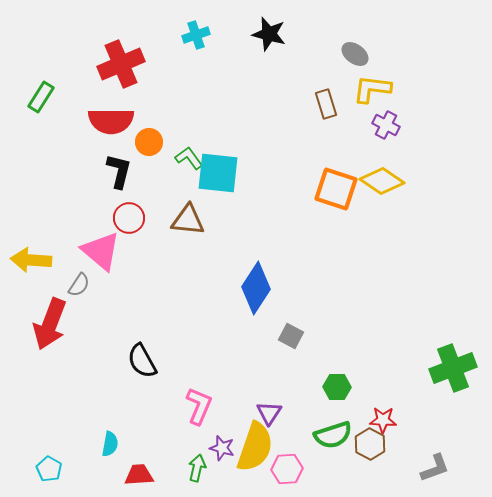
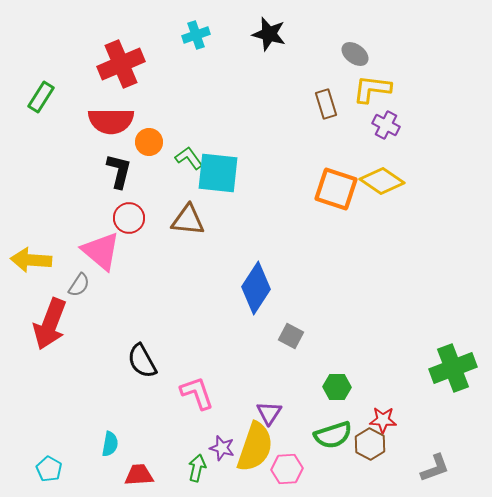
pink L-shape: moved 2 px left, 13 px up; rotated 42 degrees counterclockwise
